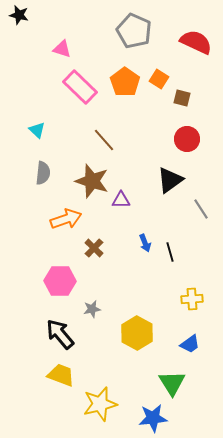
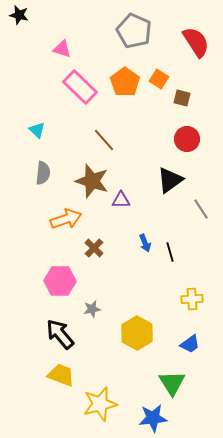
red semicircle: rotated 32 degrees clockwise
